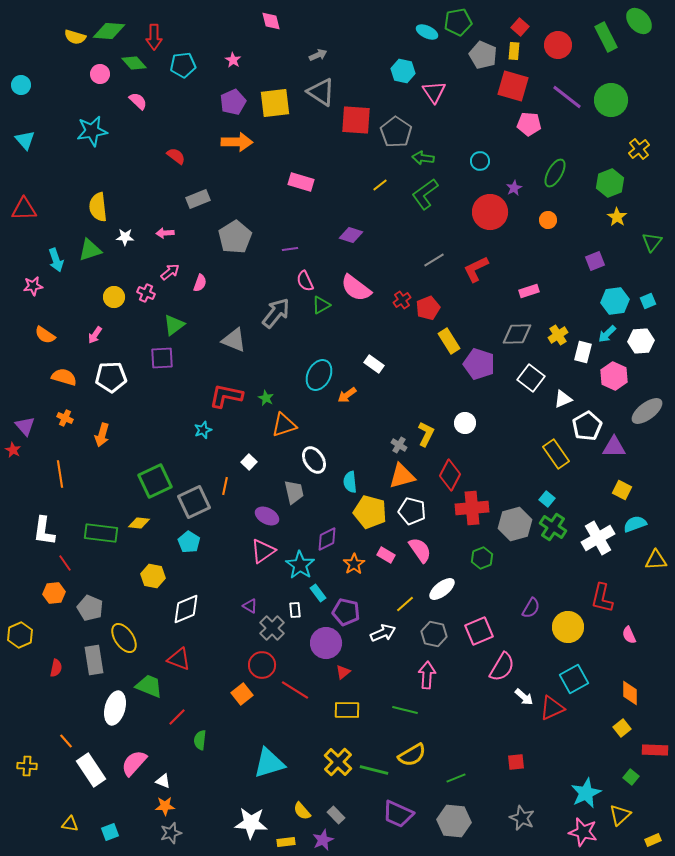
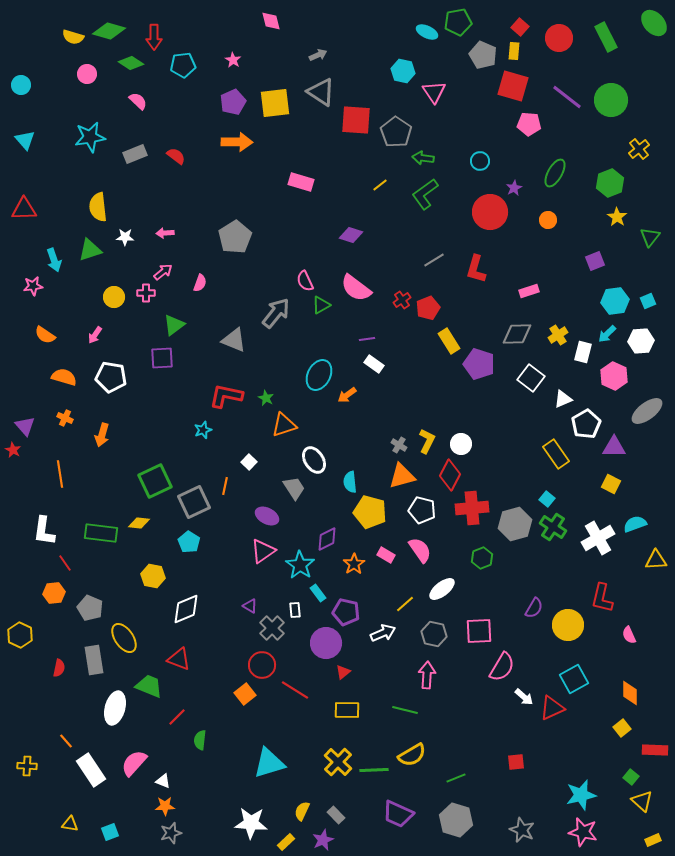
green ellipse at (639, 21): moved 15 px right, 2 px down
green diamond at (109, 31): rotated 12 degrees clockwise
yellow semicircle at (75, 37): moved 2 px left
red circle at (558, 45): moved 1 px right, 7 px up
green diamond at (134, 63): moved 3 px left; rotated 15 degrees counterclockwise
pink circle at (100, 74): moved 13 px left
cyan star at (92, 131): moved 2 px left, 6 px down
gray rectangle at (198, 199): moved 63 px left, 45 px up
green triangle at (652, 242): moved 2 px left, 5 px up
purple line at (290, 249): moved 77 px right, 90 px down
cyan arrow at (56, 260): moved 2 px left
red L-shape at (476, 269): rotated 48 degrees counterclockwise
pink arrow at (170, 272): moved 7 px left
pink cross at (146, 293): rotated 24 degrees counterclockwise
white pentagon at (111, 377): rotated 12 degrees clockwise
white circle at (465, 423): moved 4 px left, 21 px down
white pentagon at (587, 426): moved 1 px left, 2 px up
yellow L-shape at (426, 434): moved 1 px right, 7 px down
yellow square at (622, 490): moved 11 px left, 6 px up
gray trapezoid at (294, 492): moved 4 px up; rotated 20 degrees counterclockwise
white pentagon at (412, 511): moved 10 px right, 1 px up
purple semicircle at (531, 608): moved 3 px right
yellow circle at (568, 627): moved 2 px up
pink square at (479, 631): rotated 20 degrees clockwise
yellow hexagon at (20, 635): rotated 10 degrees counterclockwise
red semicircle at (56, 668): moved 3 px right
orange square at (242, 694): moved 3 px right
green line at (374, 770): rotated 16 degrees counterclockwise
cyan star at (586, 793): moved 5 px left, 2 px down; rotated 12 degrees clockwise
yellow semicircle at (302, 811): rotated 66 degrees clockwise
yellow triangle at (620, 815): moved 22 px right, 14 px up; rotated 35 degrees counterclockwise
gray star at (522, 818): moved 12 px down
gray hexagon at (454, 821): moved 2 px right, 1 px up; rotated 12 degrees clockwise
yellow rectangle at (286, 842): rotated 36 degrees counterclockwise
